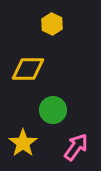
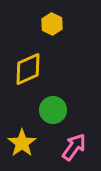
yellow diamond: rotated 24 degrees counterclockwise
yellow star: moved 1 px left
pink arrow: moved 2 px left
